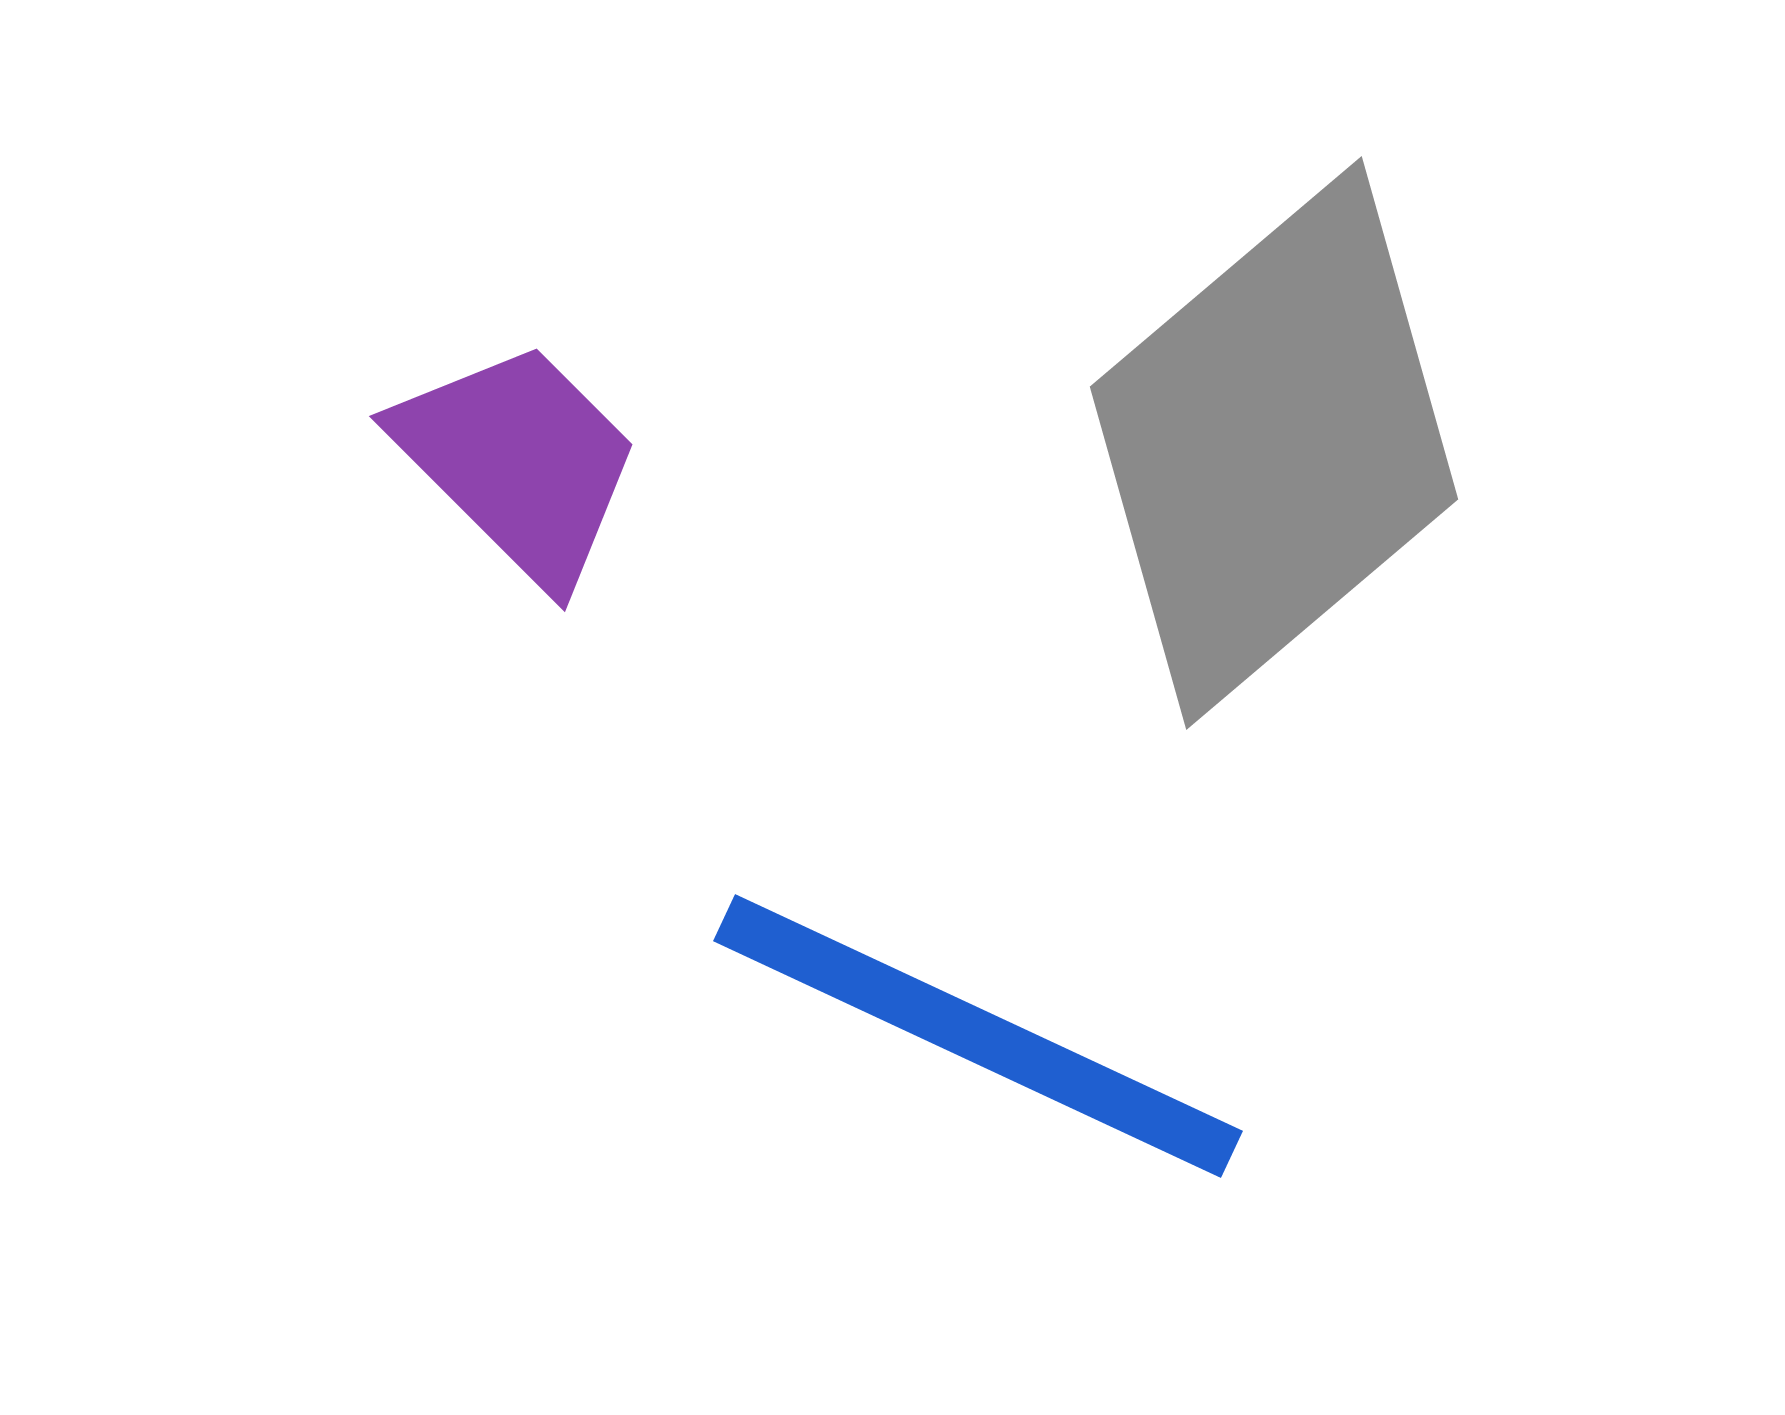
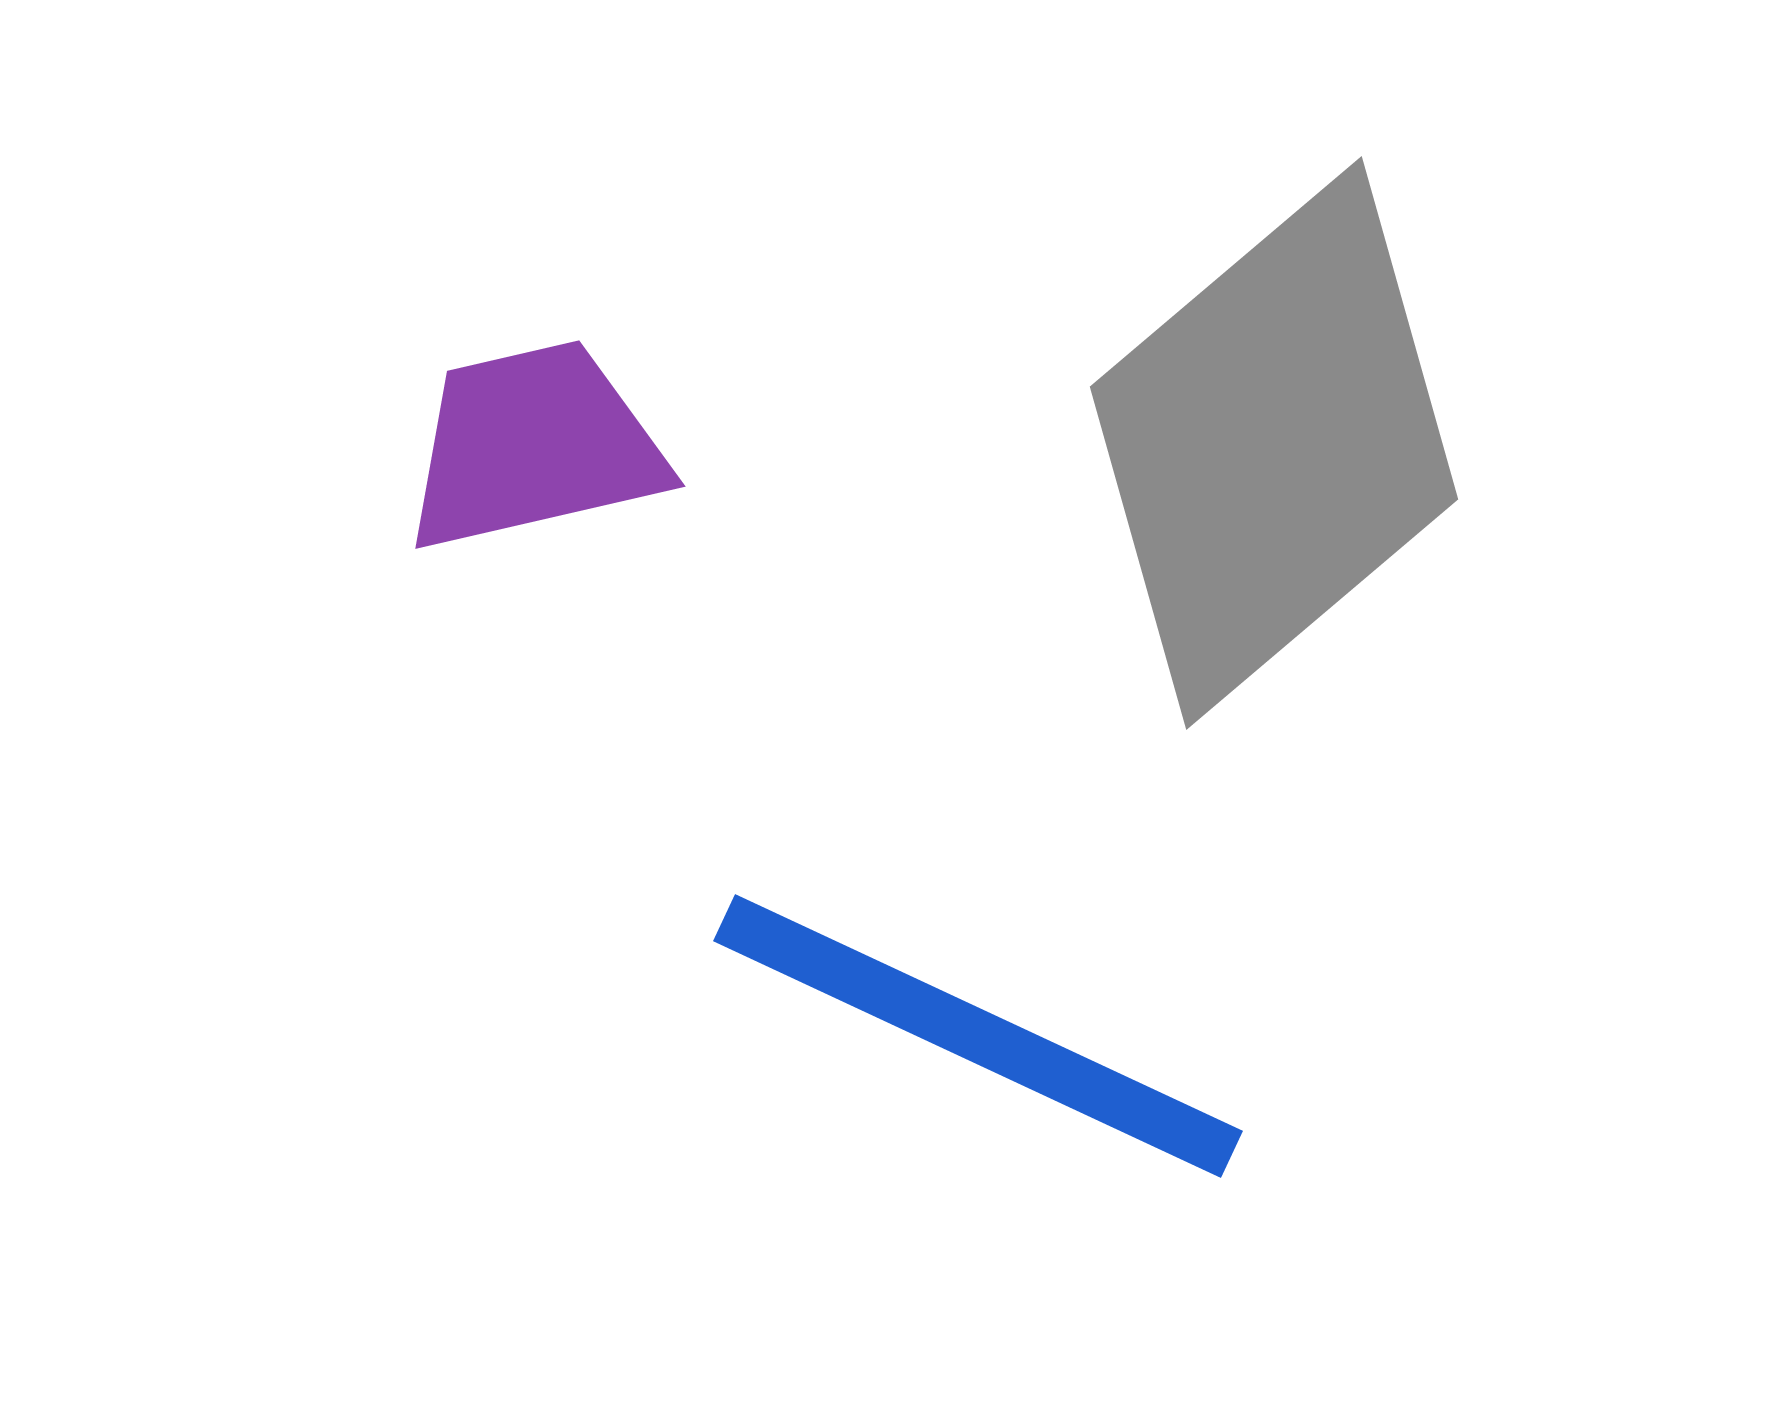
purple trapezoid: moved 15 px right, 16 px up; rotated 58 degrees counterclockwise
